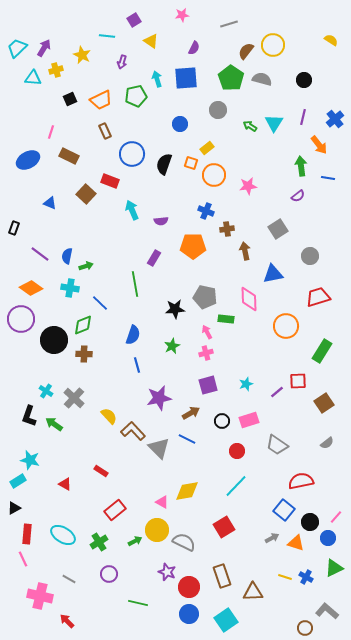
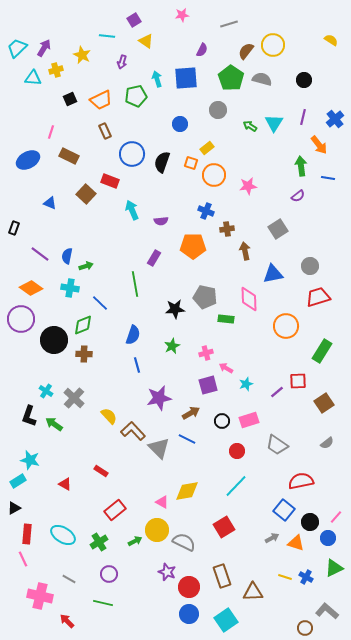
yellow triangle at (151, 41): moved 5 px left
purple semicircle at (194, 48): moved 8 px right, 2 px down
black semicircle at (164, 164): moved 2 px left, 2 px up
gray circle at (310, 256): moved 10 px down
pink arrow at (207, 332): moved 19 px right, 36 px down; rotated 32 degrees counterclockwise
green line at (138, 603): moved 35 px left
